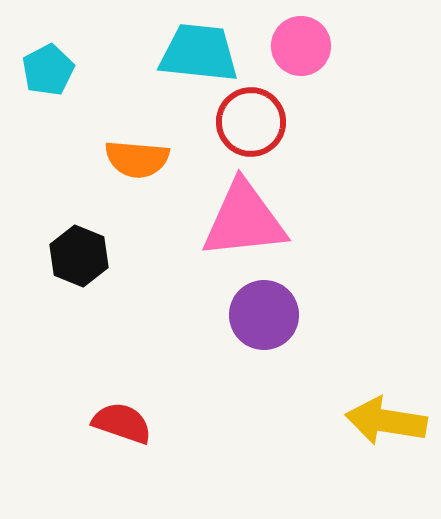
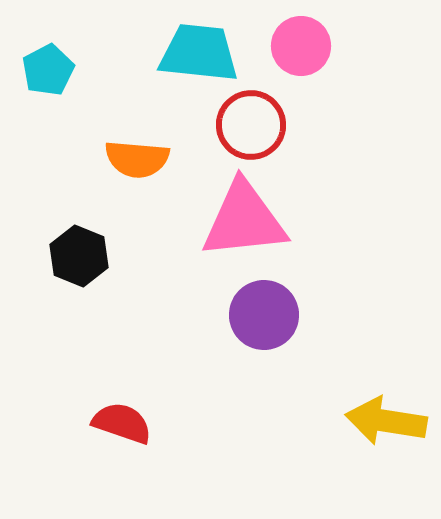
red circle: moved 3 px down
